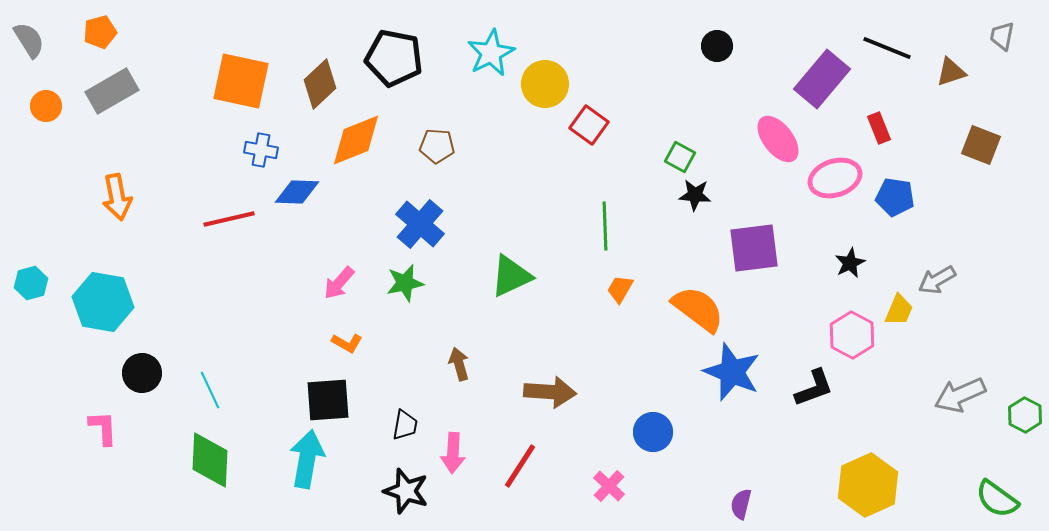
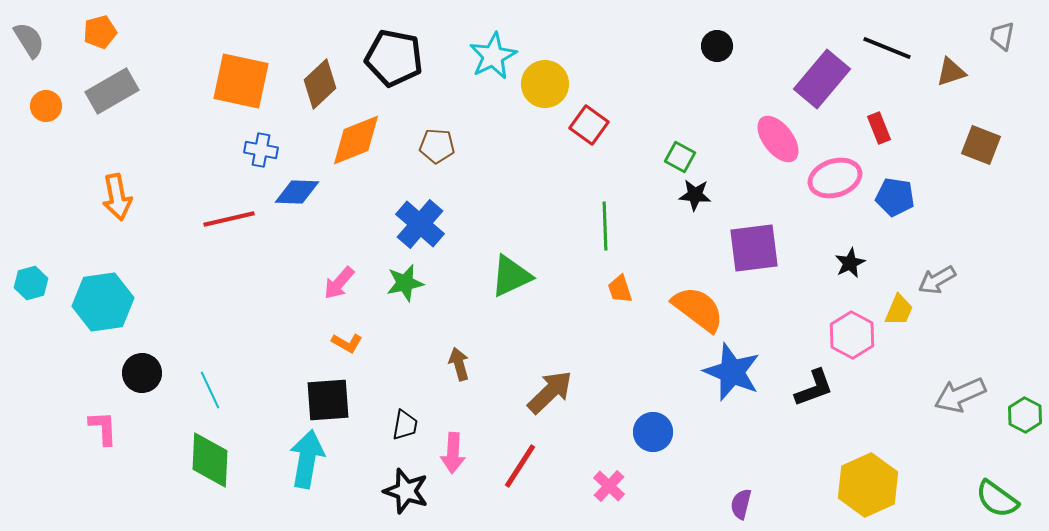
cyan star at (491, 53): moved 2 px right, 3 px down
orange trapezoid at (620, 289): rotated 48 degrees counterclockwise
cyan hexagon at (103, 302): rotated 18 degrees counterclockwise
brown arrow at (550, 392): rotated 48 degrees counterclockwise
